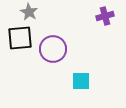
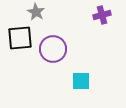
gray star: moved 7 px right
purple cross: moved 3 px left, 1 px up
